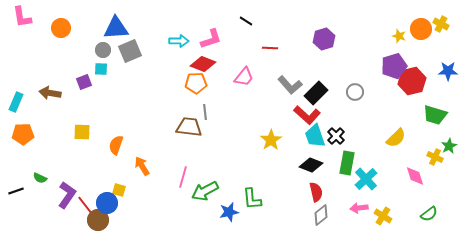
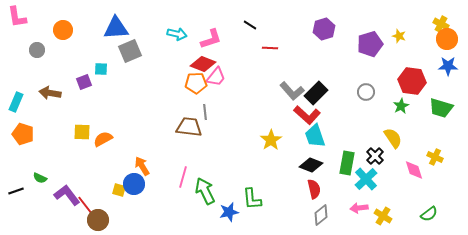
pink L-shape at (22, 17): moved 5 px left
black line at (246, 21): moved 4 px right, 4 px down
orange circle at (61, 28): moved 2 px right, 2 px down
orange circle at (421, 29): moved 26 px right, 10 px down
purple hexagon at (324, 39): moved 10 px up
cyan arrow at (179, 41): moved 2 px left, 7 px up; rotated 12 degrees clockwise
gray circle at (103, 50): moved 66 px left
purple pentagon at (394, 66): moved 24 px left, 22 px up
blue star at (448, 71): moved 5 px up
pink trapezoid at (244, 77): moved 28 px left
red hexagon at (412, 81): rotated 20 degrees clockwise
gray L-shape at (290, 85): moved 2 px right, 6 px down
gray circle at (355, 92): moved 11 px right
green trapezoid at (435, 115): moved 6 px right, 7 px up
orange pentagon at (23, 134): rotated 20 degrees clockwise
black cross at (336, 136): moved 39 px right, 20 px down
yellow semicircle at (396, 138): moved 3 px left; rotated 80 degrees counterclockwise
orange semicircle at (116, 145): moved 13 px left, 6 px up; rotated 42 degrees clockwise
green star at (449, 146): moved 48 px left, 40 px up
pink diamond at (415, 176): moved 1 px left, 6 px up
green arrow at (205, 191): rotated 92 degrees clockwise
red semicircle at (316, 192): moved 2 px left, 3 px up
purple L-shape at (67, 195): rotated 72 degrees counterclockwise
blue circle at (107, 203): moved 27 px right, 19 px up
